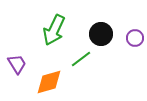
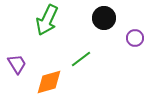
green arrow: moved 7 px left, 10 px up
black circle: moved 3 px right, 16 px up
